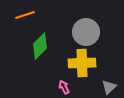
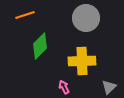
gray circle: moved 14 px up
yellow cross: moved 2 px up
